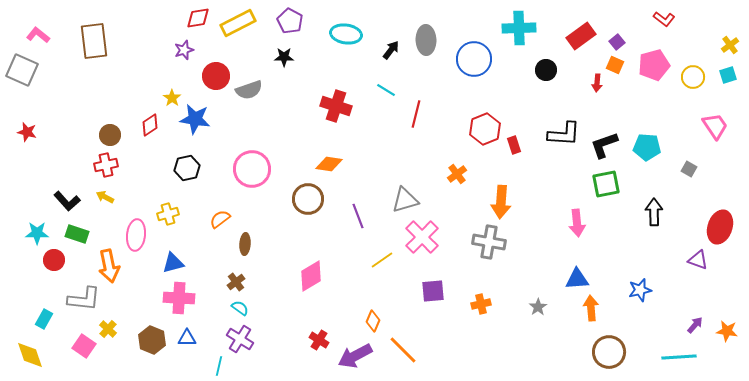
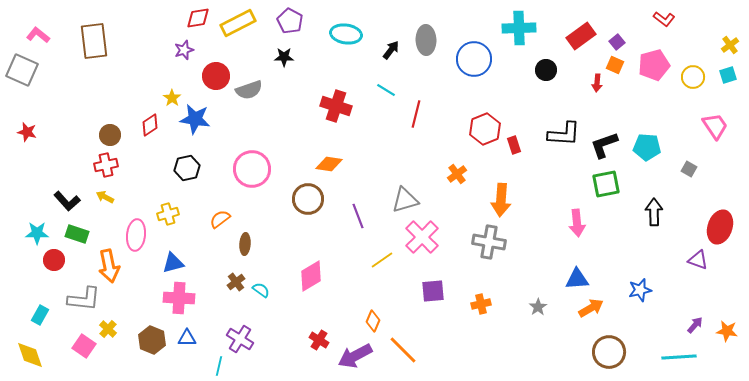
orange arrow at (501, 202): moved 2 px up
cyan semicircle at (240, 308): moved 21 px right, 18 px up
orange arrow at (591, 308): rotated 65 degrees clockwise
cyan rectangle at (44, 319): moved 4 px left, 4 px up
